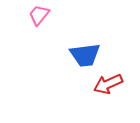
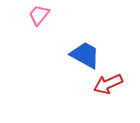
blue trapezoid: rotated 144 degrees counterclockwise
